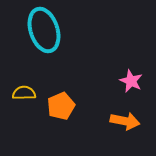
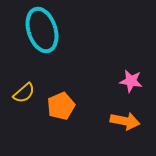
cyan ellipse: moved 2 px left
pink star: rotated 15 degrees counterclockwise
yellow semicircle: rotated 140 degrees clockwise
